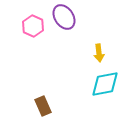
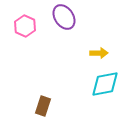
pink hexagon: moved 8 px left
yellow arrow: rotated 84 degrees counterclockwise
brown rectangle: rotated 42 degrees clockwise
